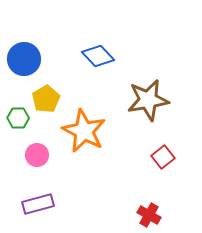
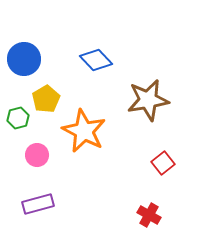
blue diamond: moved 2 px left, 4 px down
green hexagon: rotated 15 degrees counterclockwise
red square: moved 6 px down
